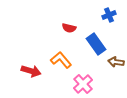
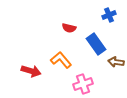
pink cross: rotated 24 degrees clockwise
